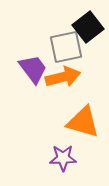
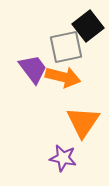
black square: moved 1 px up
orange arrow: rotated 28 degrees clockwise
orange triangle: rotated 48 degrees clockwise
purple star: rotated 12 degrees clockwise
